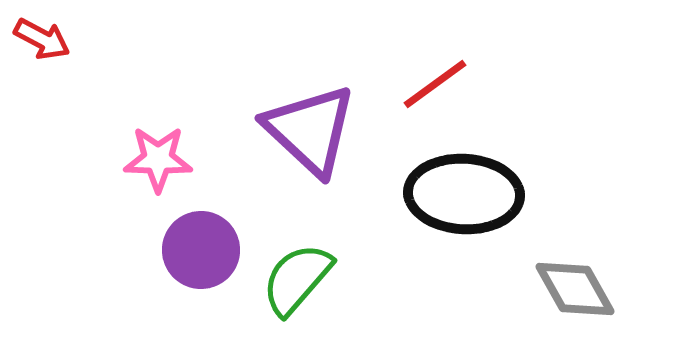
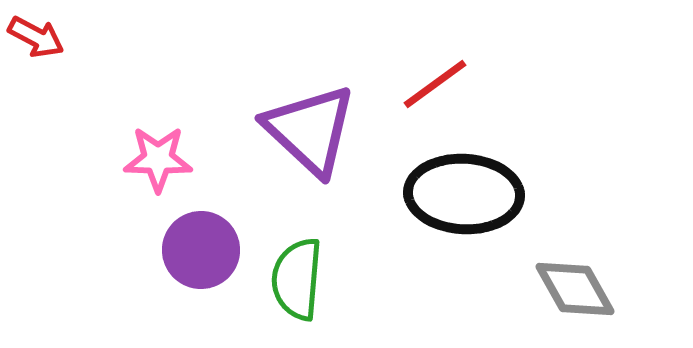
red arrow: moved 6 px left, 2 px up
green semicircle: rotated 36 degrees counterclockwise
